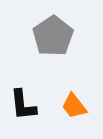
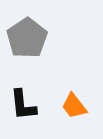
gray pentagon: moved 26 px left, 2 px down
